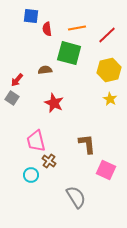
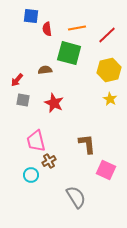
gray square: moved 11 px right, 2 px down; rotated 24 degrees counterclockwise
brown cross: rotated 24 degrees clockwise
